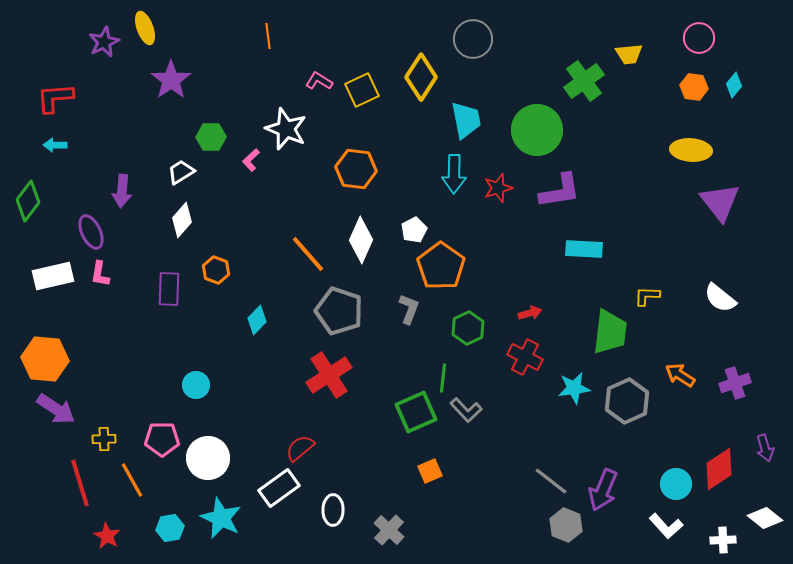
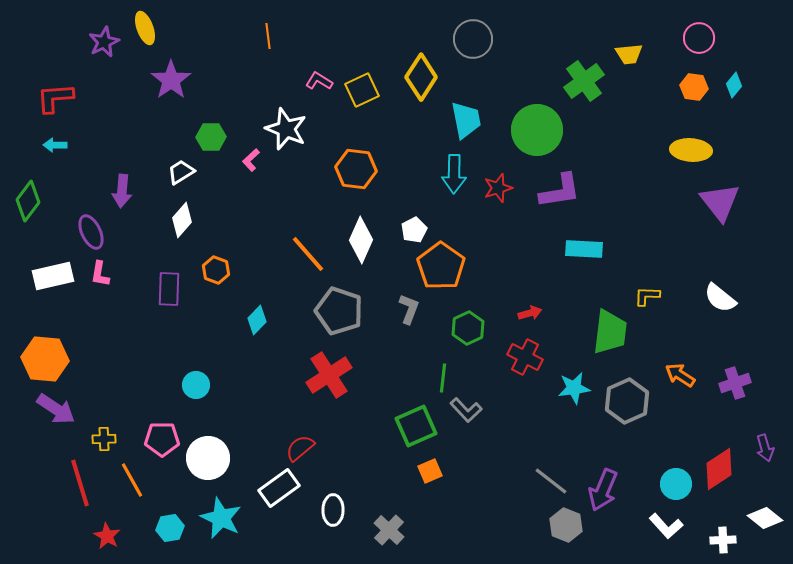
green square at (416, 412): moved 14 px down
